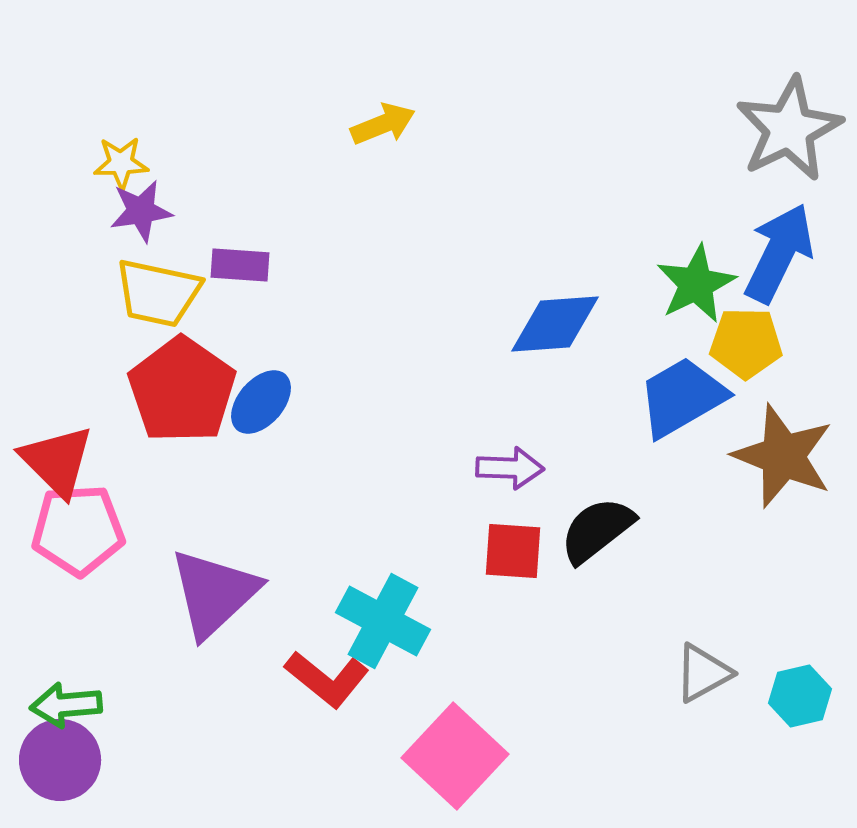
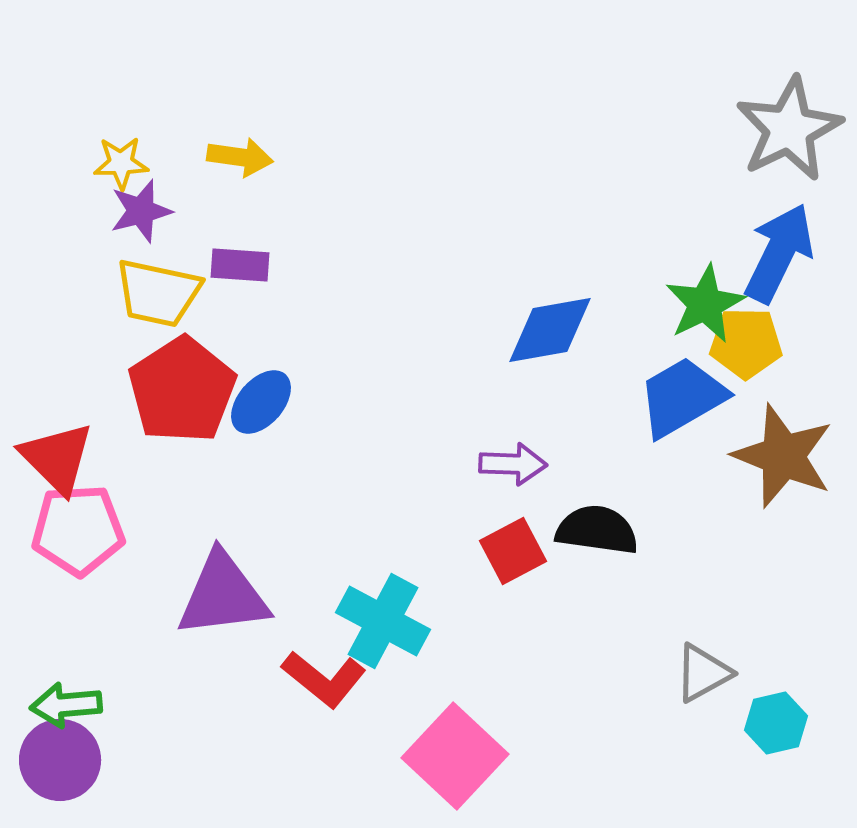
yellow arrow: moved 143 px left, 33 px down; rotated 30 degrees clockwise
purple star: rotated 6 degrees counterclockwise
green star: moved 9 px right, 20 px down
blue diamond: moved 5 px left, 6 px down; rotated 6 degrees counterclockwise
red pentagon: rotated 4 degrees clockwise
red triangle: moved 3 px up
purple arrow: moved 3 px right, 4 px up
black semicircle: rotated 46 degrees clockwise
red square: rotated 32 degrees counterclockwise
purple triangle: moved 9 px right, 2 px down; rotated 36 degrees clockwise
red L-shape: moved 3 px left
cyan hexagon: moved 24 px left, 27 px down
